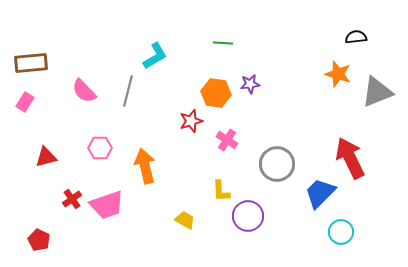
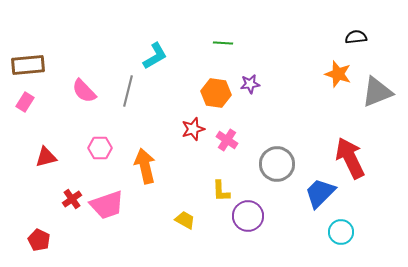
brown rectangle: moved 3 px left, 2 px down
red star: moved 2 px right, 8 px down
